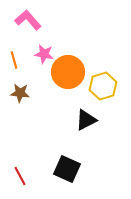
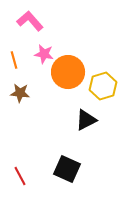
pink L-shape: moved 2 px right, 1 px down
